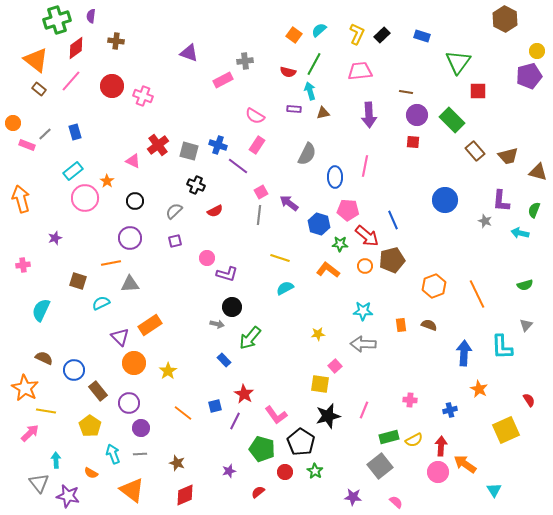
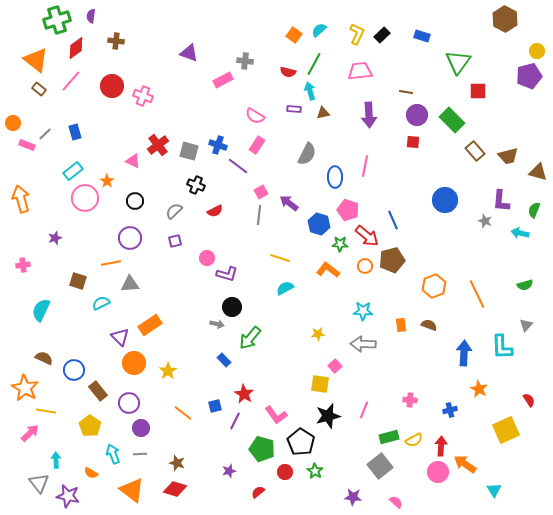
gray cross at (245, 61): rotated 14 degrees clockwise
pink pentagon at (348, 210): rotated 15 degrees clockwise
red diamond at (185, 495): moved 10 px left, 6 px up; rotated 40 degrees clockwise
